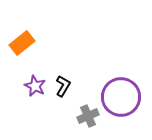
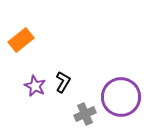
orange rectangle: moved 1 px left, 3 px up
black L-shape: moved 4 px up
gray cross: moved 3 px left, 2 px up
